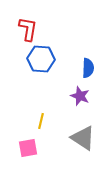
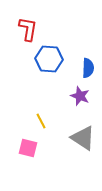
blue hexagon: moved 8 px right
yellow line: rotated 42 degrees counterclockwise
pink square: rotated 24 degrees clockwise
